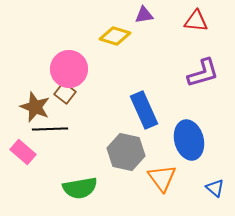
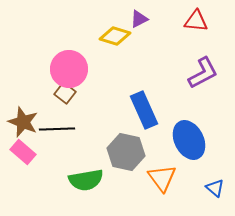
purple triangle: moved 5 px left, 4 px down; rotated 18 degrees counterclockwise
purple L-shape: rotated 12 degrees counterclockwise
brown star: moved 12 px left, 15 px down
black line: moved 7 px right
blue ellipse: rotated 12 degrees counterclockwise
green semicircle: moved 6 px right, 8 px up
